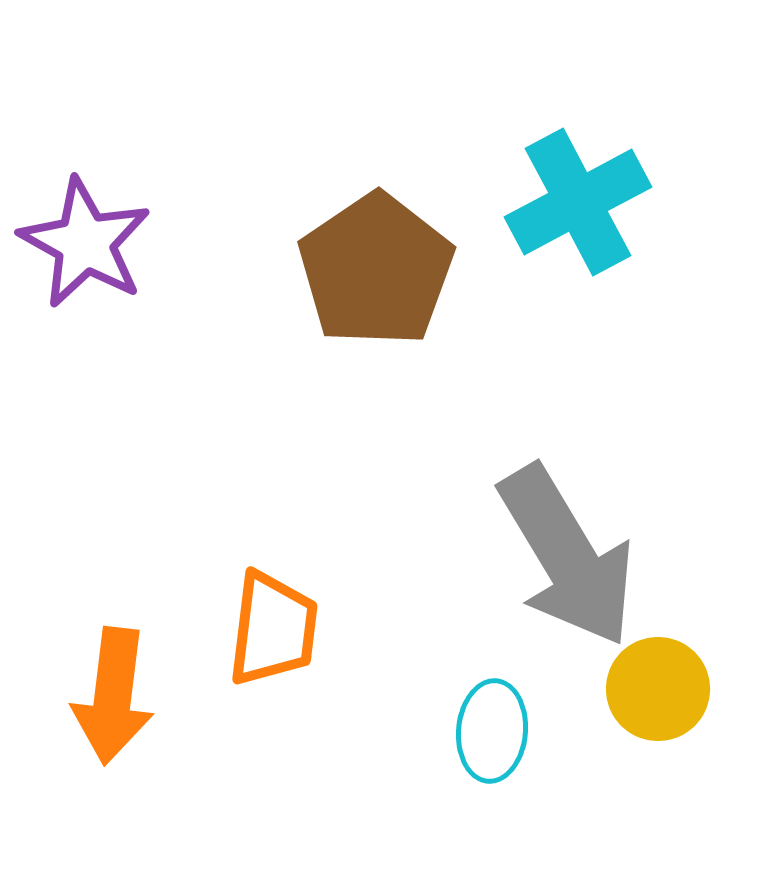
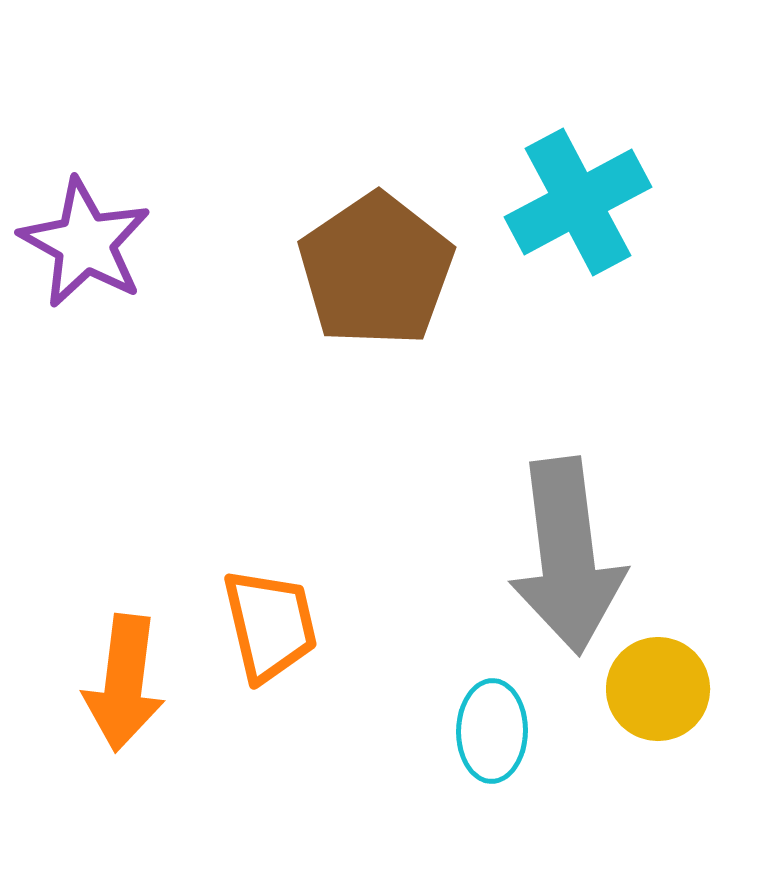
gray arrow: rotated 24 degrees clockwise
orange trapezoid: moved 3 px left, 4 px up; rotated 20 degrees counterclockwise
orange arrow: moved 11 px right, 13 px up
cyan ellipse: rotated 4 degrees counterclockwise
